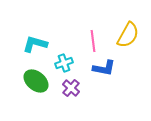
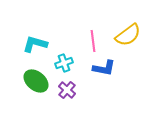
yellow semicircle: rotated 24 degrees clockwise
purple cross: moved 4 px left, 2 px down
